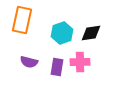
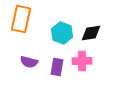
orange rectangle: moved 1 px left, 1 px up
cyan hexagon: rotated 20 degrees counterclockwise
pink cross: moved 2 px right, 1 px up
